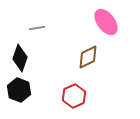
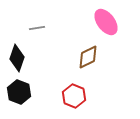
black diamond: moved 3 px left
black hexagon: moved 2 px down
red hexagon: rotated 15 degrees counterclockwise
